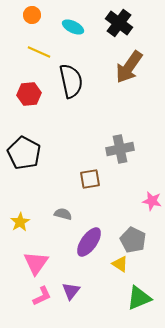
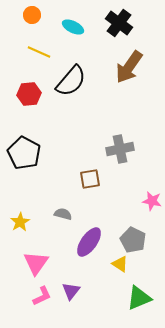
black semicircle: rotated 52 degrees clockwise
